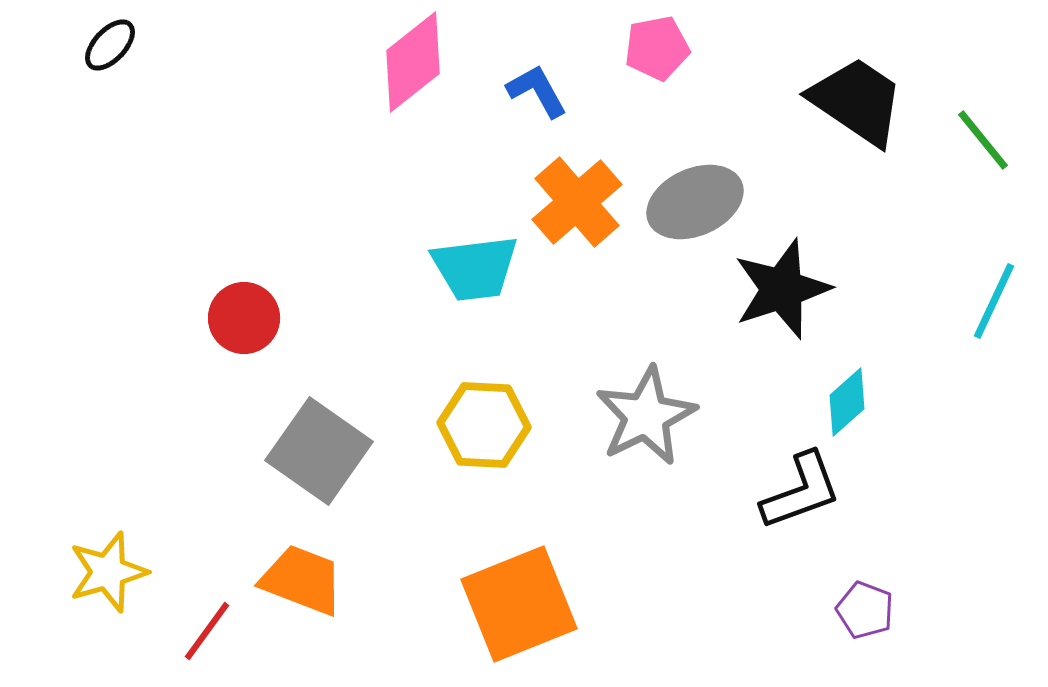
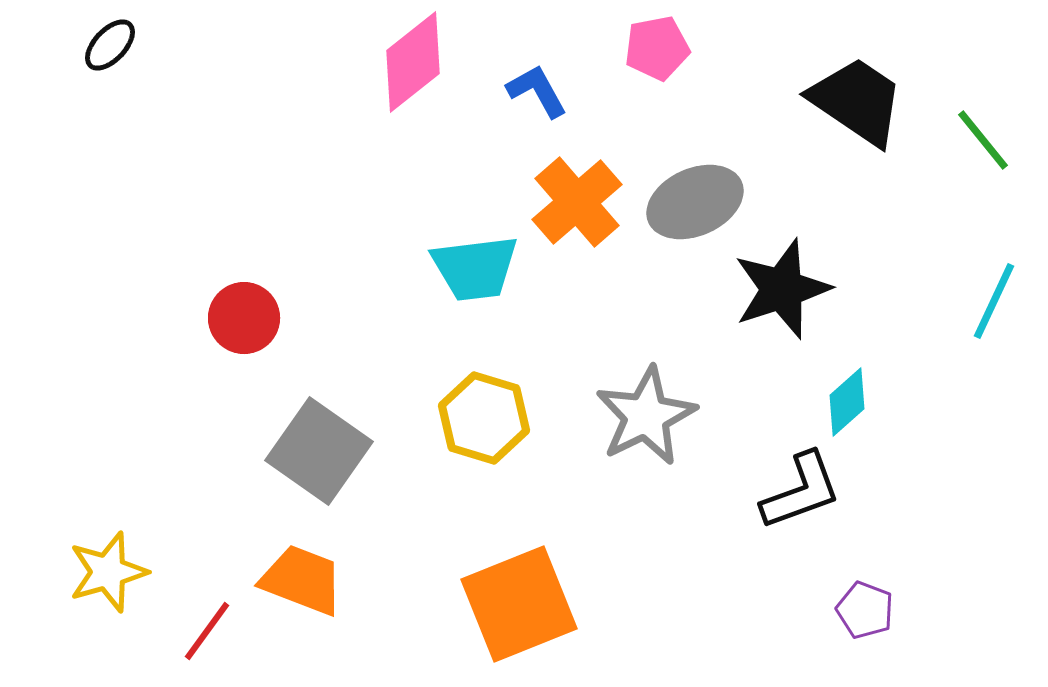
yellow hexagon: moved 7 px up; rotated 14 degrees clockwise
